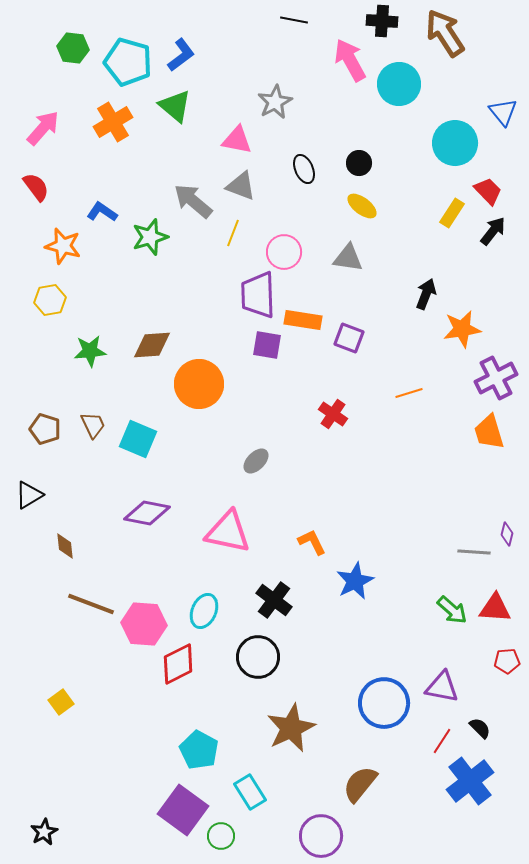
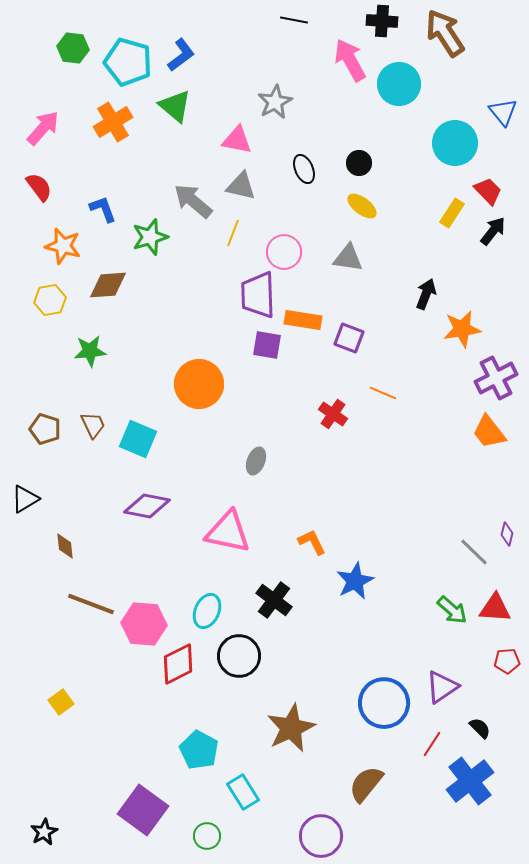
gray triangle at (241, 186): rotated 8 degrees counterclockwise
red semicircle at (36, 187): moved 3 px right
blue L-shape at (102, 212): moved 1 px right, 3 px up; rotated 36 degrees clockwise
brown diamond at (152, 345): moved 44 px left, 60 px up
orange line at (409, 393): moved 26 px left; rotated 40 degrees clockwise
orange trapezoid at (489, 432): rotated 21 degrees counterclockwise
gray ellipse at (256, 461): rotated 24 degrees counterclockwise
black triangle at (29, 495): moved 4 px left, 4 px down
purple diamond at (147, 513): moved 7 px up
gray line at (474, 552): rotated 40 degrees clockwise
cyan ellipse at (204, 611): moved 3 px right
black circle at (258, 657): moved 19 px left, 1 px up
purple triangle at (442, 687): rotated 45 degrees counterclockwise
red line at (442, 741): moved 10 px left, 3 px down
brown semicircle at (360, 784): moved 6 px right
cyan rectangle at (250, 792): moved 7 px left
purple square at (183, 810): moved 40 px left
green circle at (221, 836): moved 14 px left
